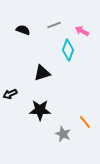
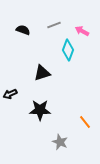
gray star: moved 3 px left, 8 px down
